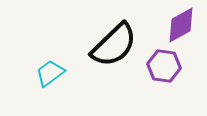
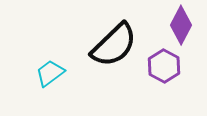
purple diamond: rotated 33 degrees counterclockwise
purple hexagon: rotated 20 degrees clockwise
